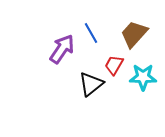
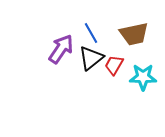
brown trapezoid: rotated 144 degrees counterclockwise
purple arrow: moved 1 px left
black triangle: moved 26 px up
